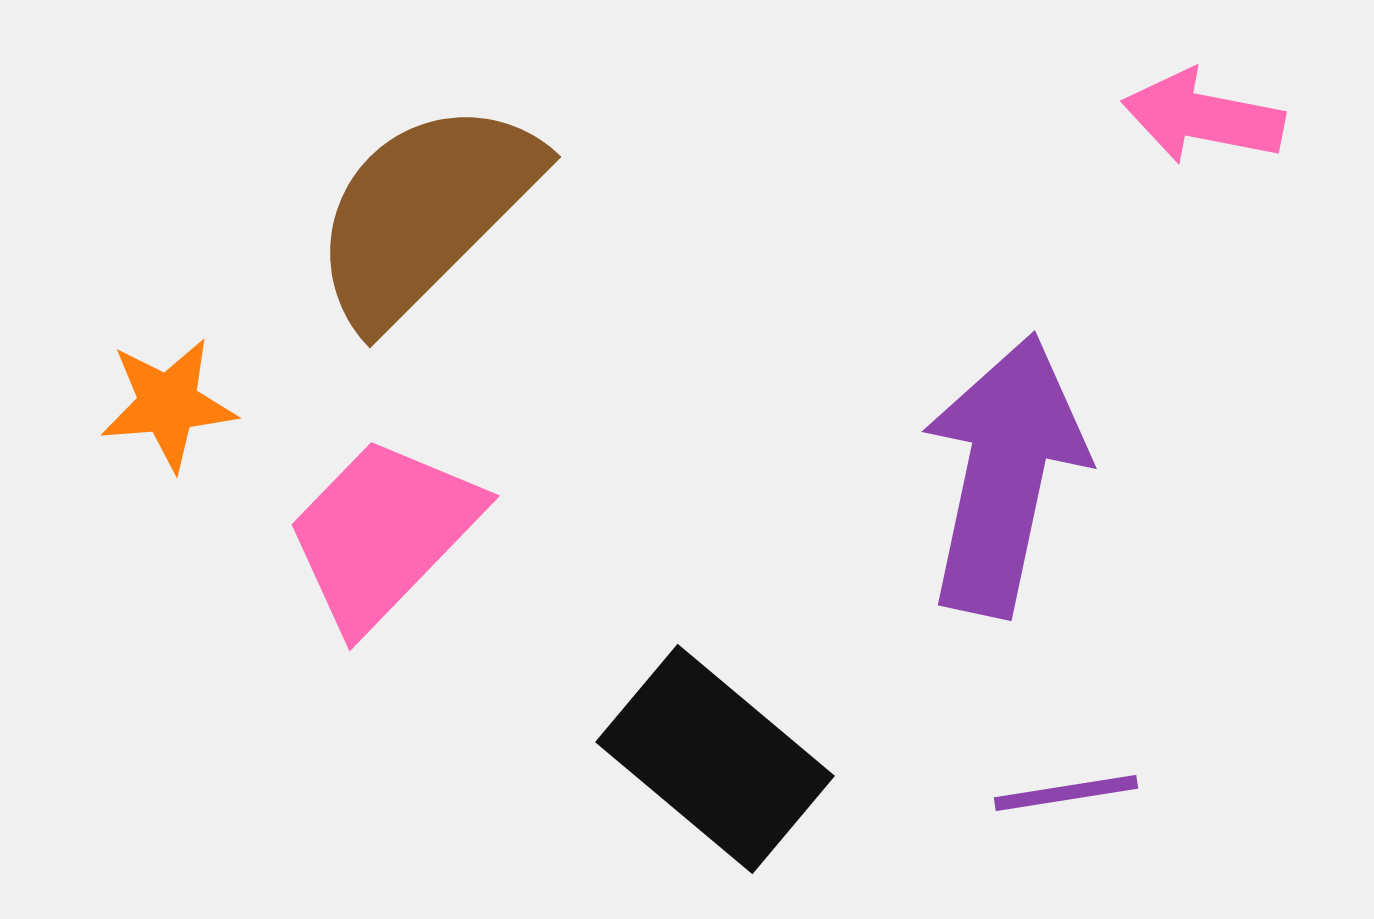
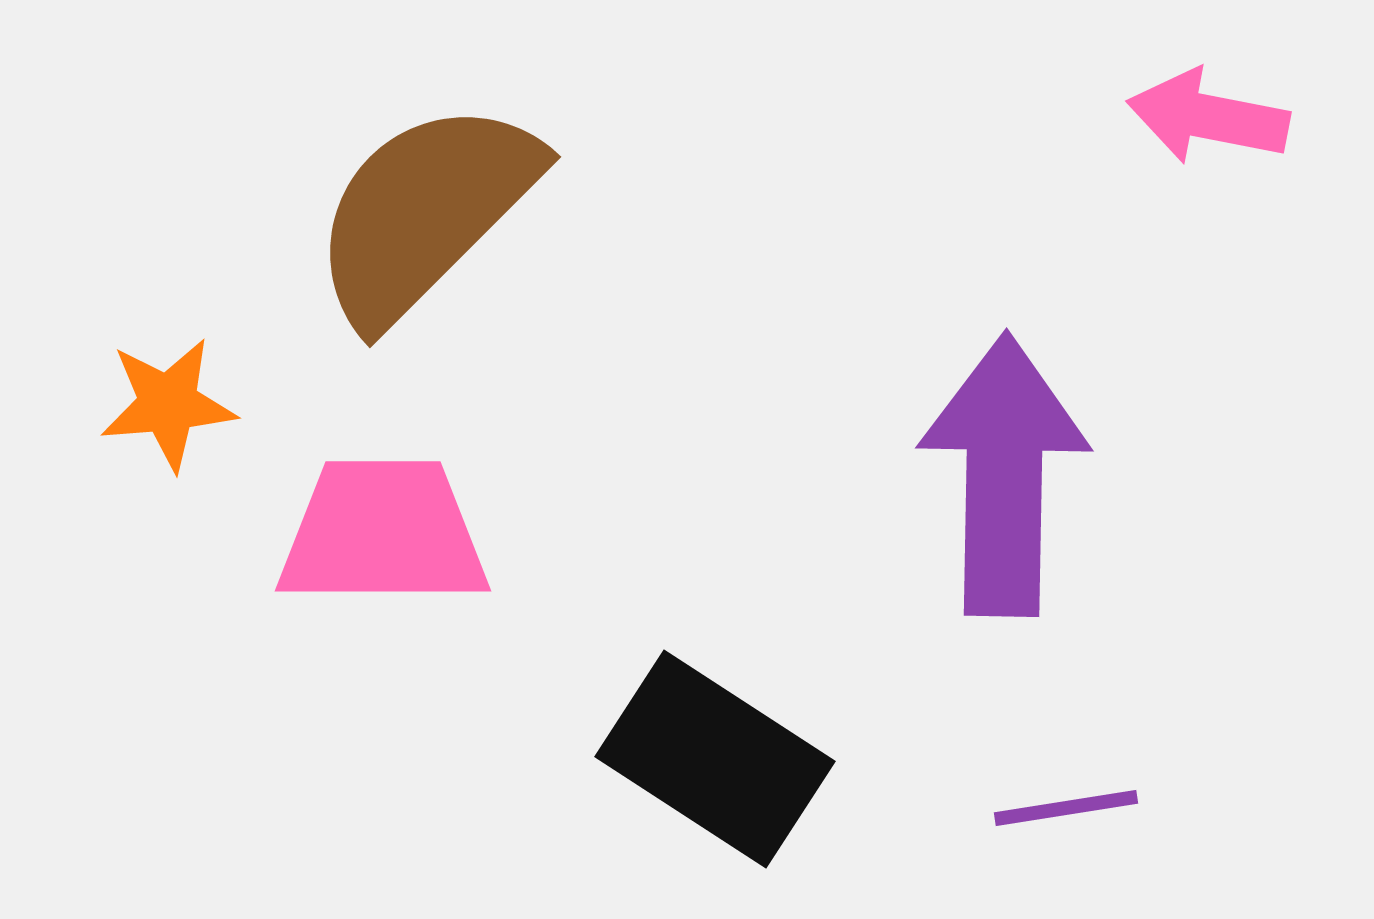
pink arrow: moved 5 px right
purple arrow: rotated 11 degrees counterclockwise
pink trapezoid: rotated 46 degrees clockwise
black rectangle: rotated 7 degrees counterclockwise
purple line: moved 15 px down
